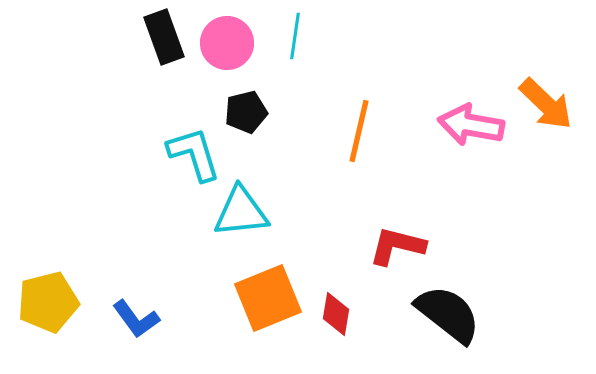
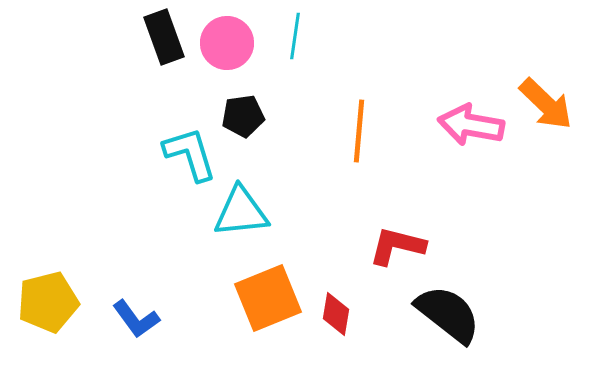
black pentagon: moved 3 px left, 4 px down; rotated 6 degrees clockwise
orange line: rotated 8 degrees counterclockwise
cyan L-shape: moved 4 px left
